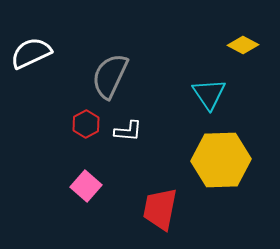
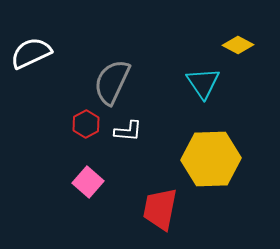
yellow diamond: moved 5 px left
gray semicircle: moved 2 px right, 6 px down
cyan triangle: moved 6 px left, 11 px up
yellow hexagon: moved 10 px left, 1 px up
pink square: moved 2 px right, 4 px up
